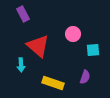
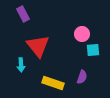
pink circle: moved 9 px right
red triangle: rotated 10 degrees clockwise
purple semicircle: moved 3 px left
